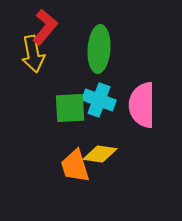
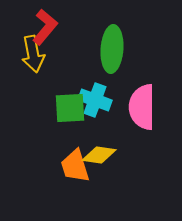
green ellipse: moved 13 px right
cyan cross: moved 4 px left
pink semicircle: moved 2 px down
yellow diamond: moved 1 px left, 1 px down
